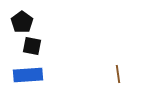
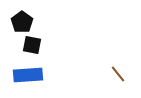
black square: moved 1 px up
brown line: rotated 30 degrees counterclockwise
